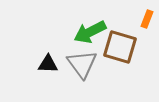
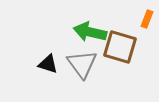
green arrow: rotated 40 degrees clockwise
black triangle: rotated 15 degrees clockwise
